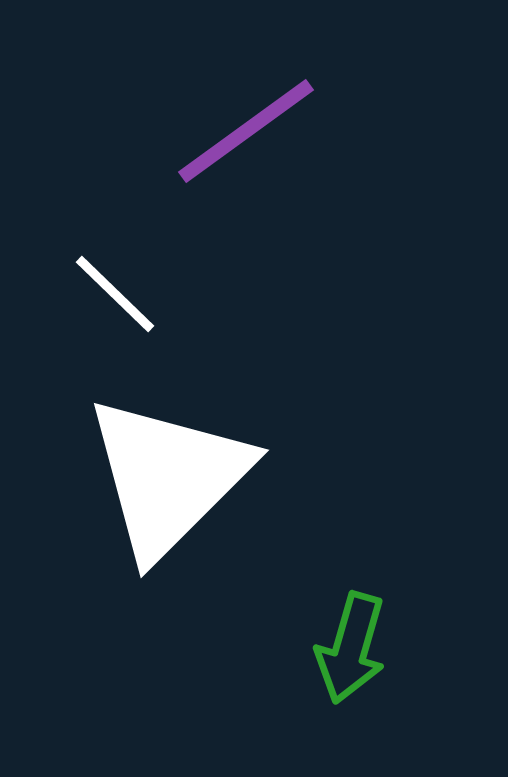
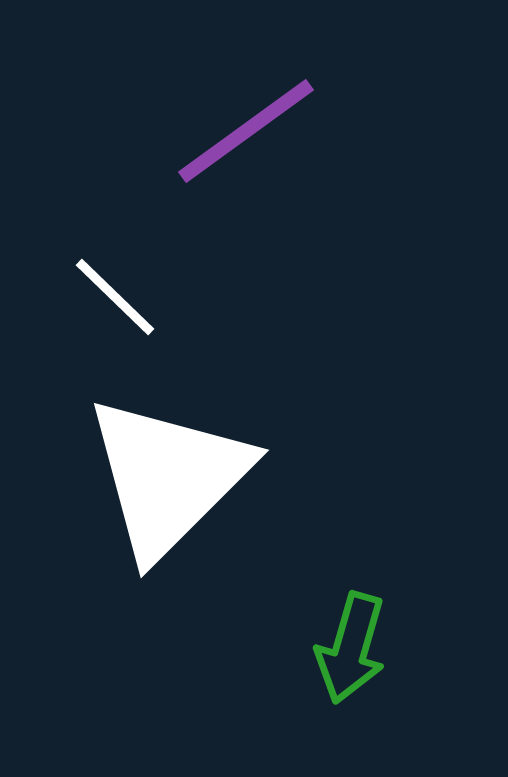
white line: moved 3 px down
